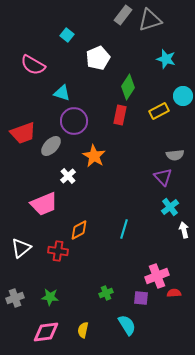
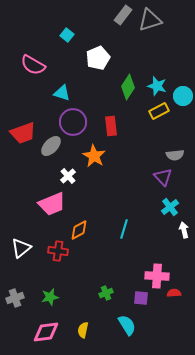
cyan star: moved 9 px left, 27 px down
red rectangle: moved 9 px left, 11 px down; rotated 18 degrees counterclockwise
purple circle: moved 1 px left, 1 px down
pink trapezoid: moved 8 px right
pink cross: rotated 25 degrees clockwise
green star: rotated 18 degrees counterclockwise
